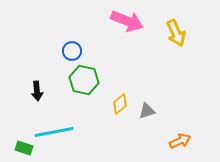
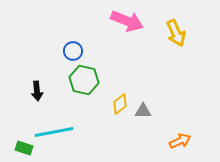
blue circle: moved 1 px right
gray triangle: moved 4 px left; rotated 18 degrees clockwise
